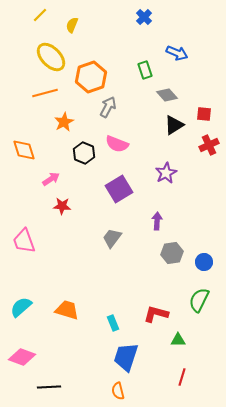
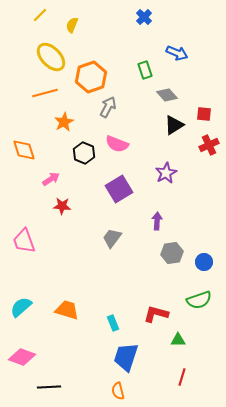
green semicircle: rotated 135 degrees counterclockwise
